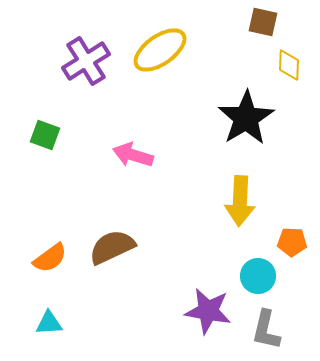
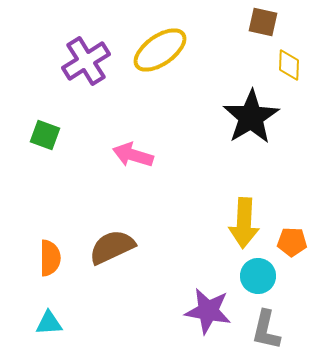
black star: moved 5 px right, 1 px up
yellow arrow: moved 4 px right, 22 px down
orange semicircle: rotated 54 degrees counterclockwise
